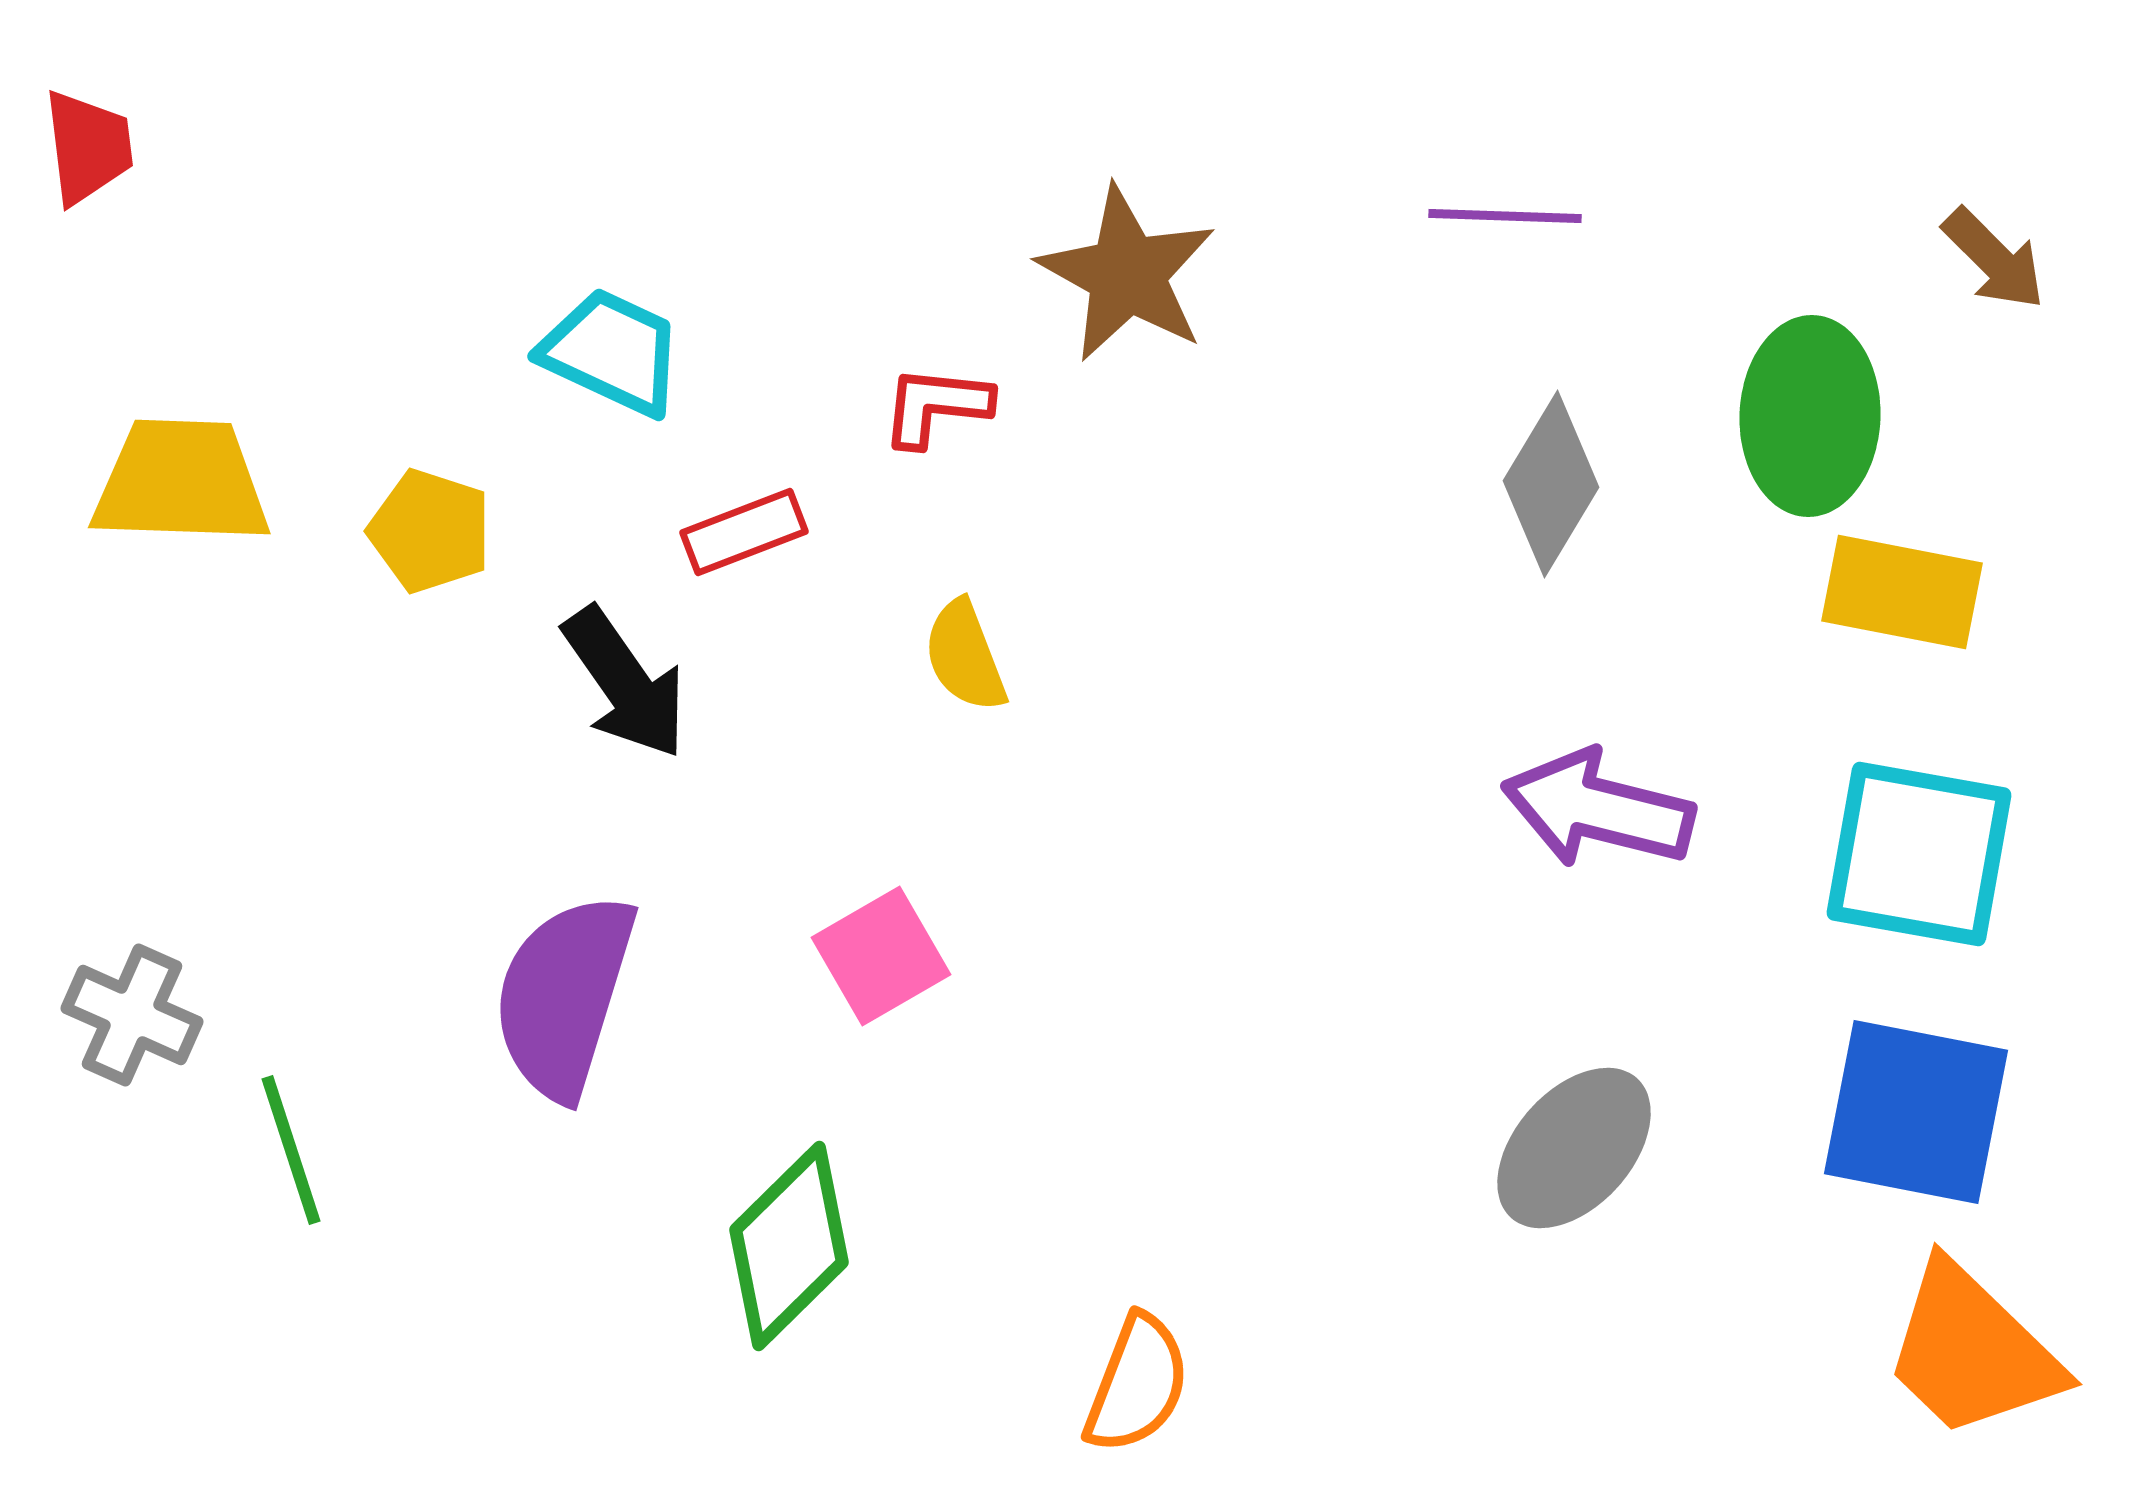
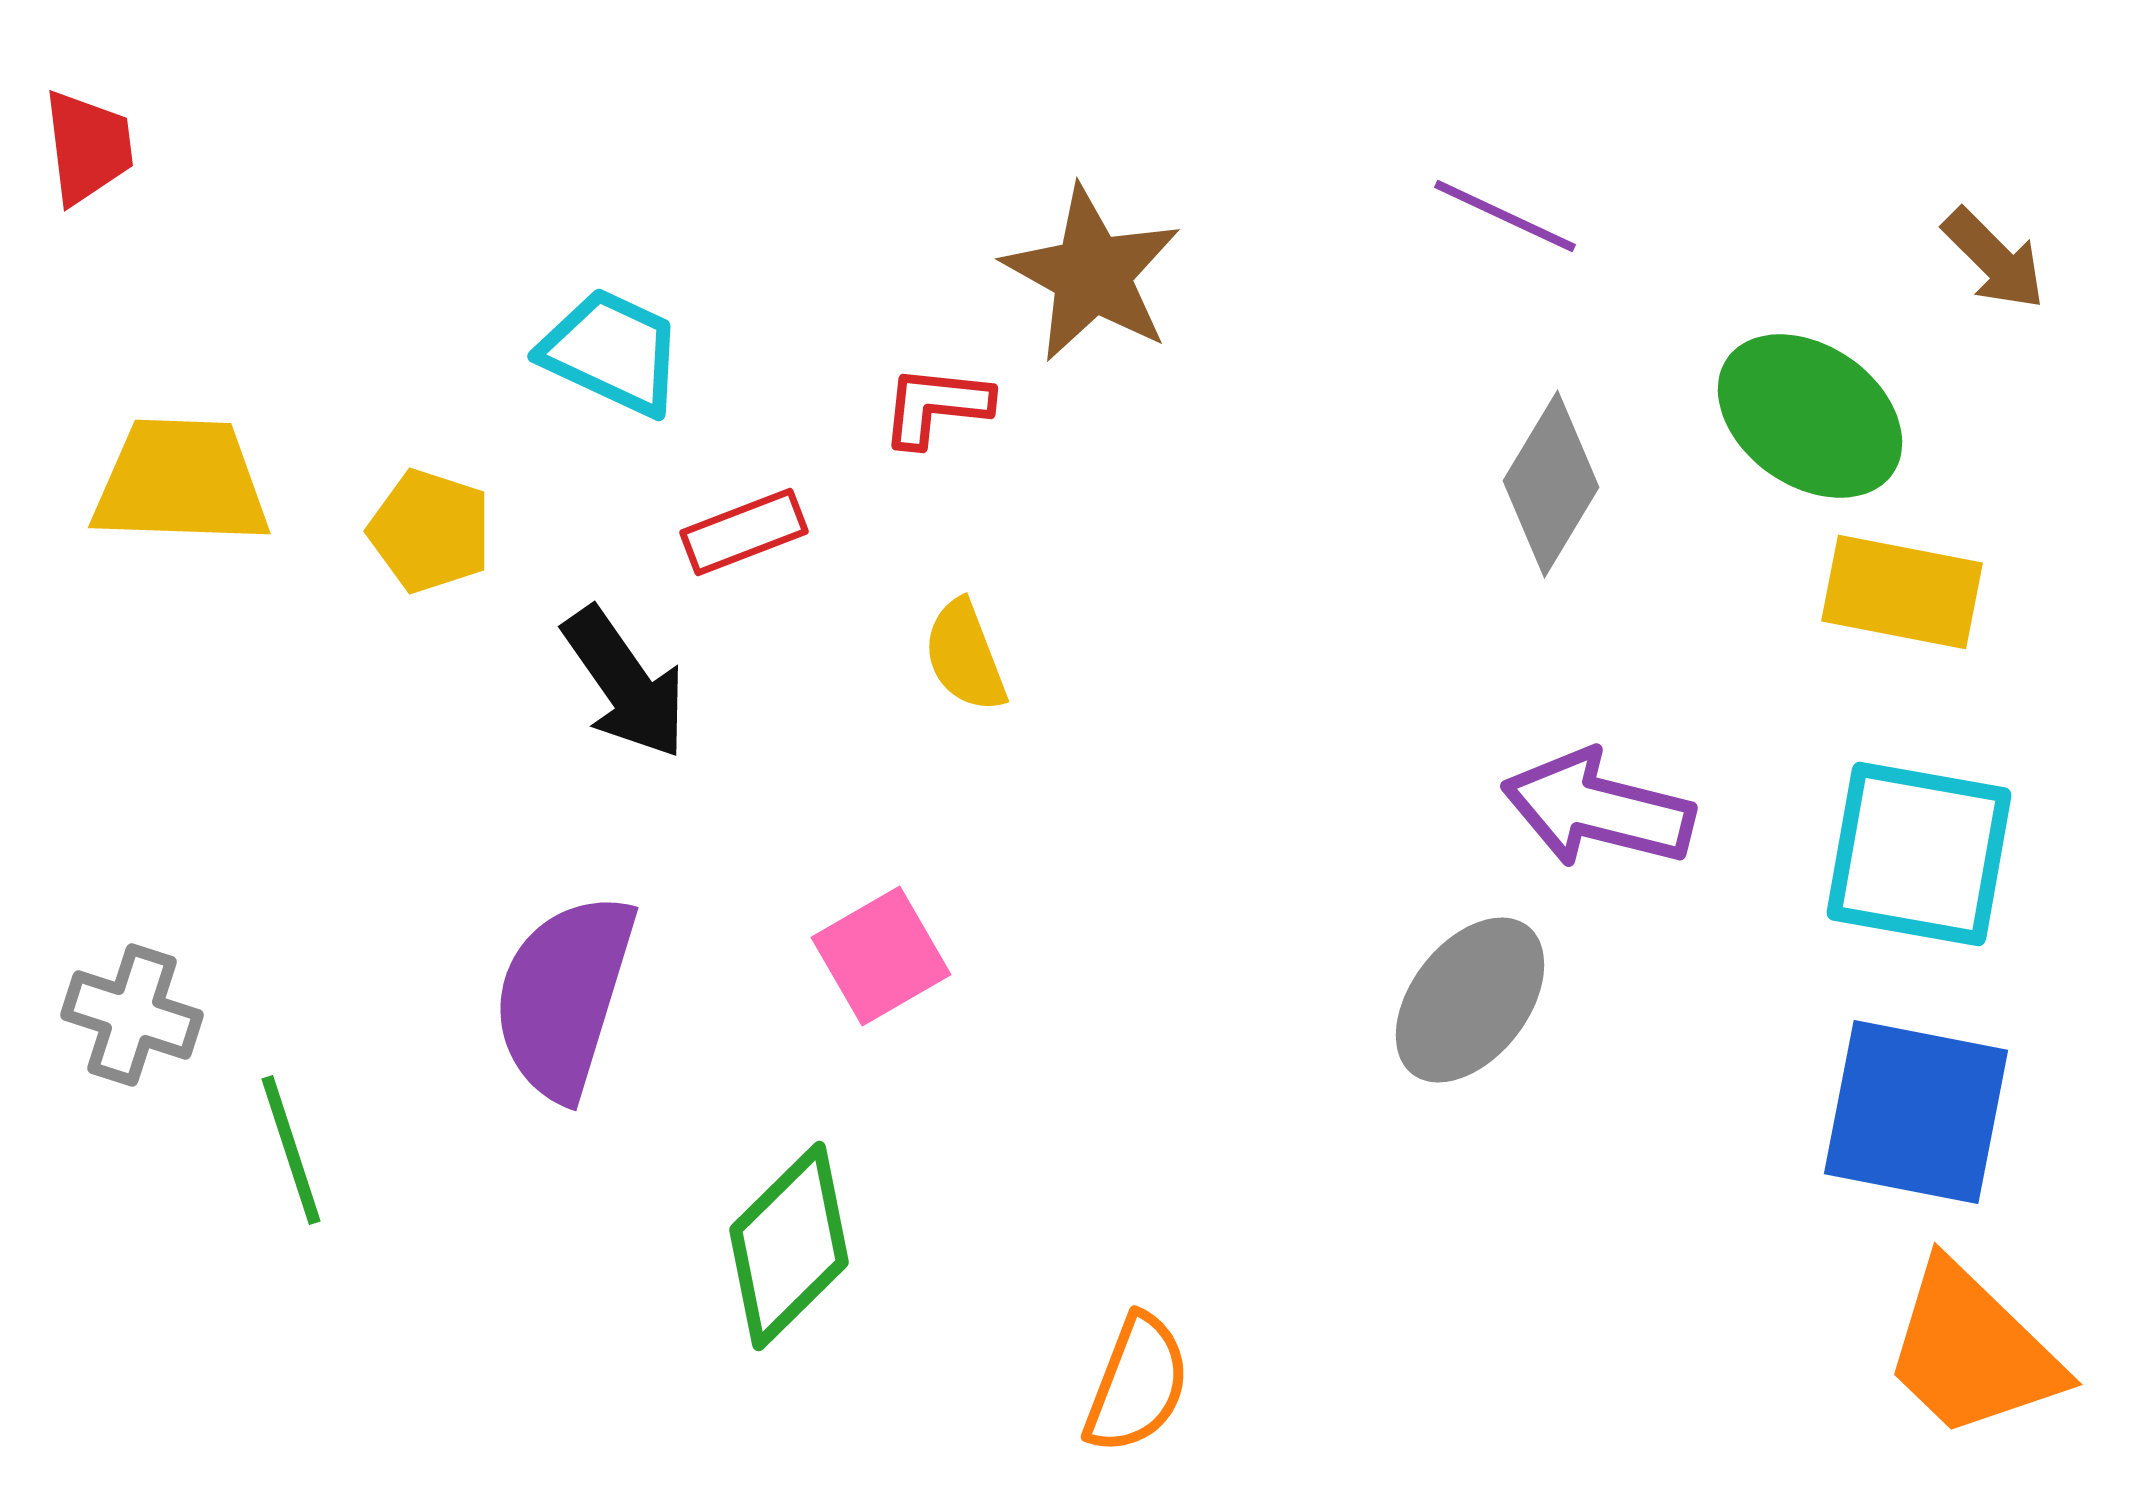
purple line: rotated 23 degrees clockwise
brown star: moved 35 px left
green ellipse: rotated 57 degrees counterclockwise
gray cross: rotated 6 degrees counterclockwise
gray ellipse: moved 104 px left, 148 px up; rotated 4 degrees counterclockwise
